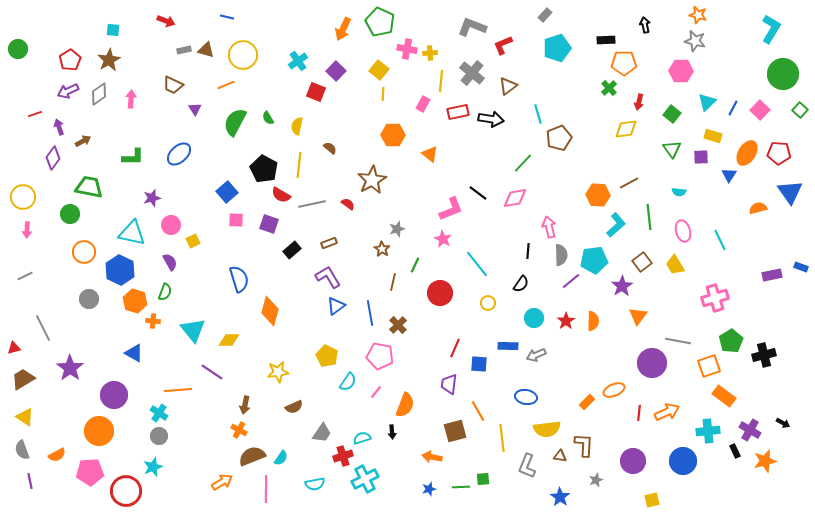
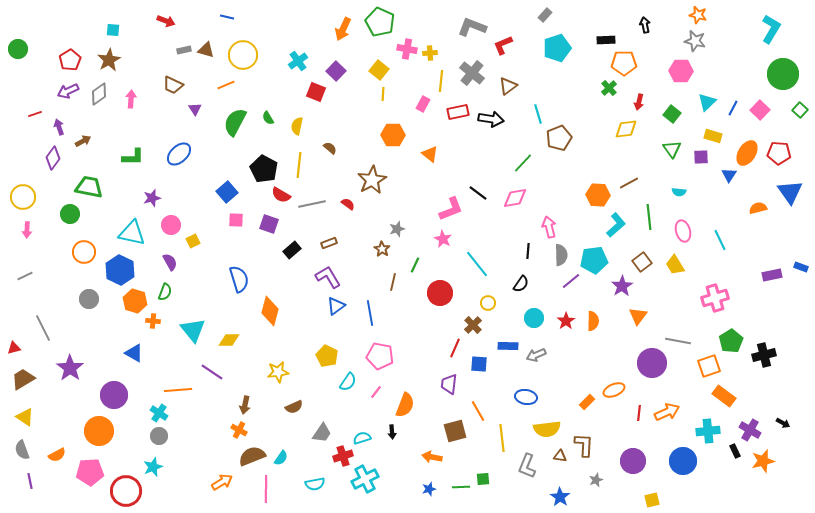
brown cross at (398, 325): moved 75 px right
orange star at (765, 461): moved 2 px left
